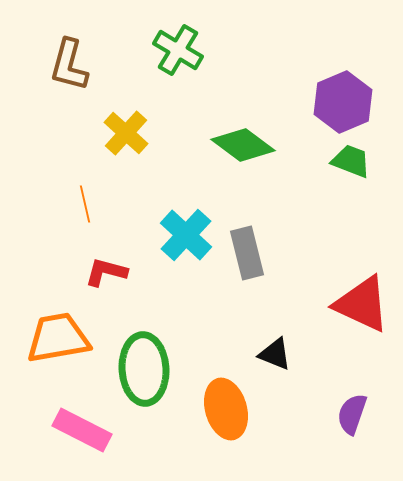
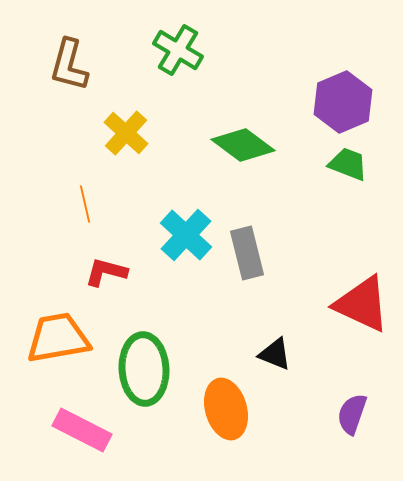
green trapezoid: moved 3 px left, 3 px down
